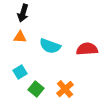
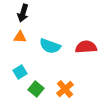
red semicircle: moved 1 px left, 2 px up
